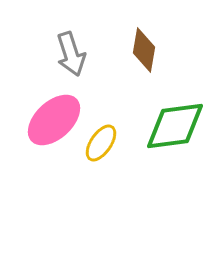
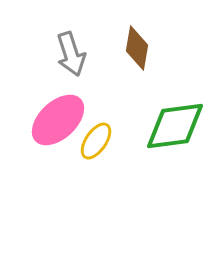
brown diamond: moved 7 px left, 2 px up
pink ellipse: moved 4 px right
yellow ellipse: moved 5 px left, 2 px up
